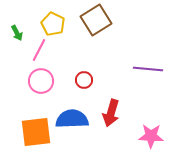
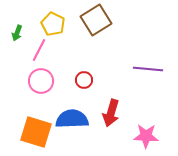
green arrow: rotated 49 degrees clockwise
orange square: rotated 24 degrees clockwise
pink star: moved 5 px left
